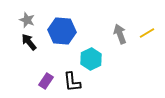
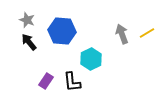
gray arrow: moved 2 px right
